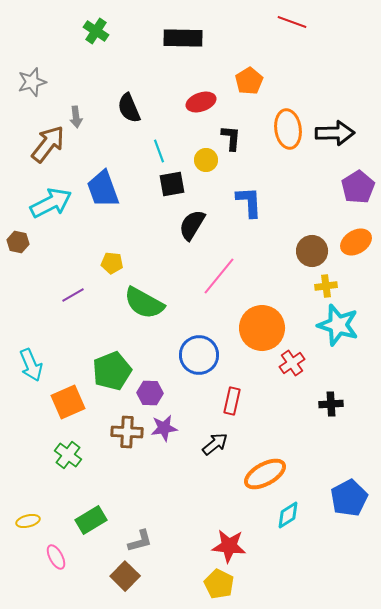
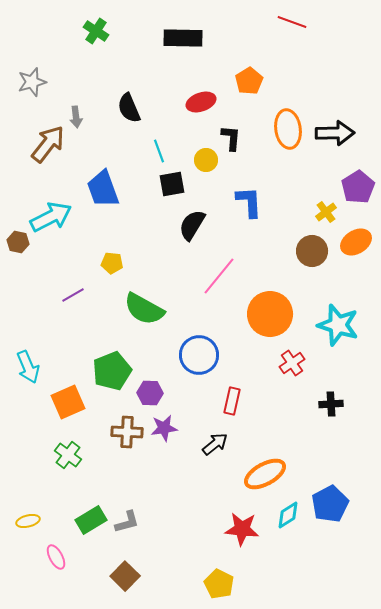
cyan arrow at (51, 203): moved 14 px down
yellow cross at (326, 286): moved 74 px up; rotated 30 degrees counterclockwise
green semicircle at (144, 303): moved 6 px down
orange circle at (262, 328): moved 8 px right, 14 px up
cyan arrow at (31, 365): moved 3 px left, 2 px down
blue pentagon at (349, 498): moved 19 px left, 6 px down
gray L-shape at (140, 541): moved 13 px left, 19 px up
red star at (229, 546): moved 13 px right, 17 px up
